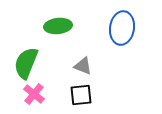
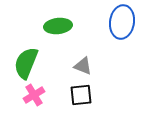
blue ellipse: moved 6 px up
pink cross: moved 1 px down; rotated 20 degrees clockwise
